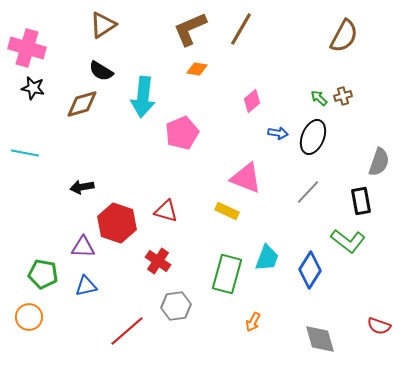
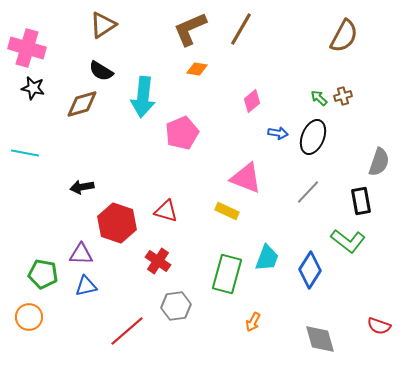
purple triangle: moved 2 px left, 7 px down
